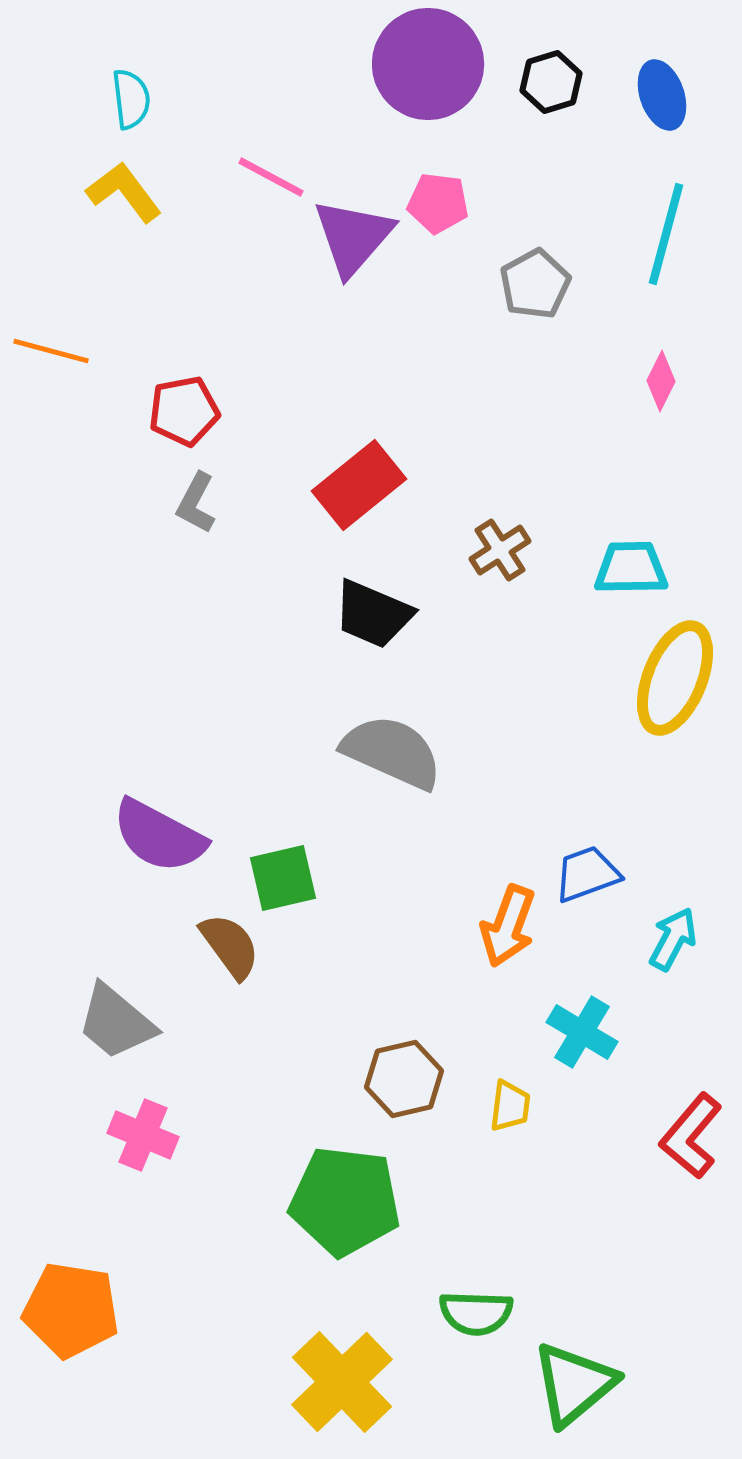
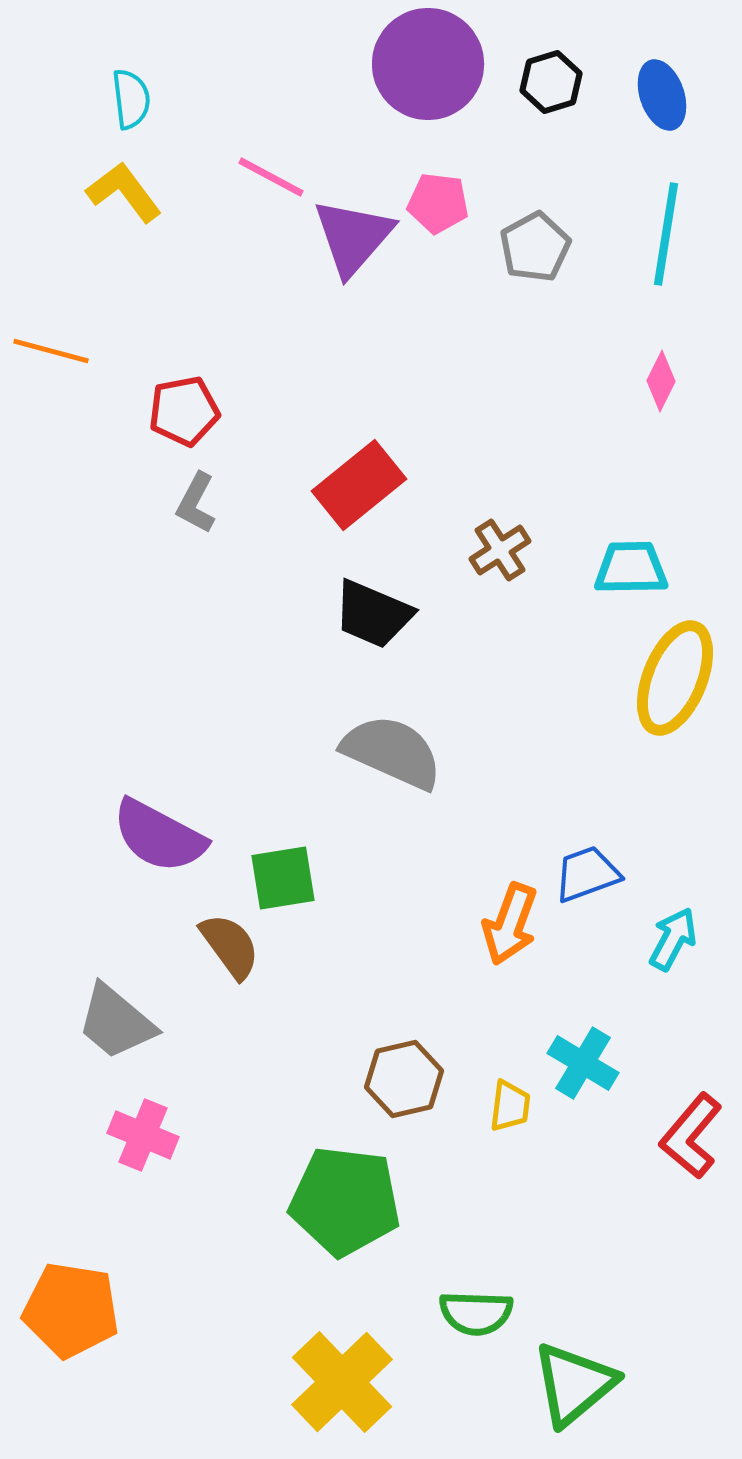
cyan line: rotated 6 degrees counterclockwise
gray pentagon: moved 37 px up
green square: rotated 4 degrees clockwise
orange arrow: moved 2 px right, 2 px up
cyan cross: moved 1 px right, 31 px down
